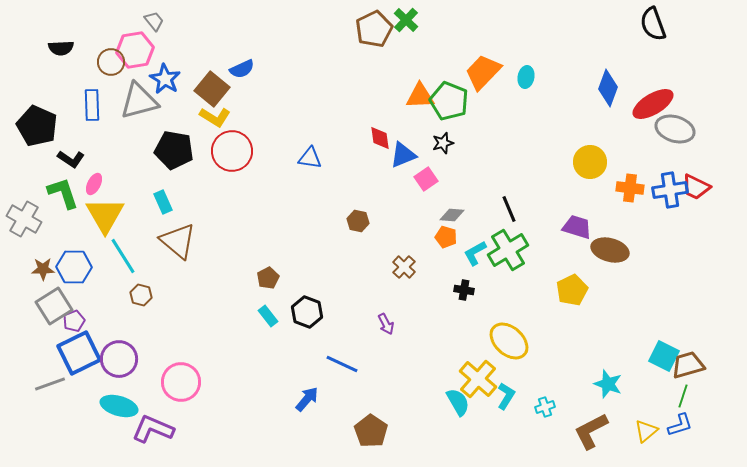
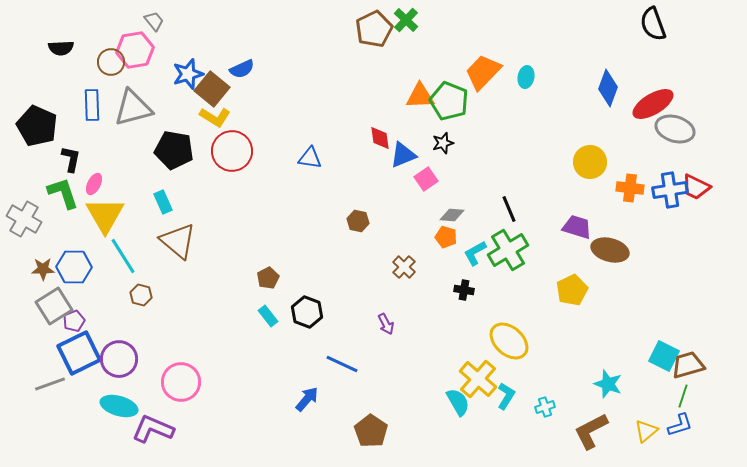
blue star at (165, 79): moved 23 px right, 5 px up; rotated 24 degrees clockwise
gray triangle at (139, 101): moved 6 px left, 7 px down
black L-shape at (71, 159): rotated 112 degrees counterclockwise
